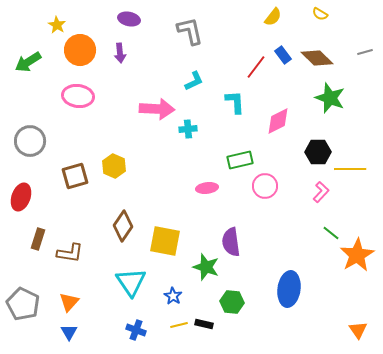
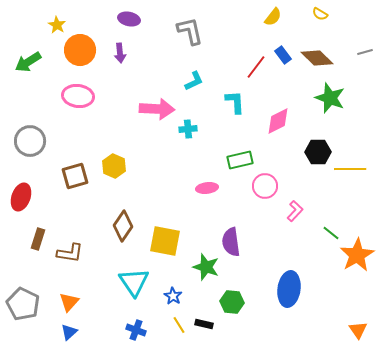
pink L-shape at (321, 192): moved 26 px left, 19 px down
cyan triangle at (131, 282): moved 3 px right
yellow line at (179, 325): rotated 72 degrees clockwise
blue triangle at (69, 332): rotated 18 degrees clockwise
